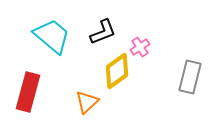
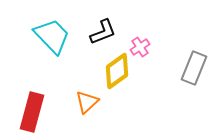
cyan trapezoid: rotated 6 degrees clockwise
gray rectangle: moved 4 px right, 9 px up; rotated 8 degrees clockwise
red rectangle: moved 4 px right, 20 px down
